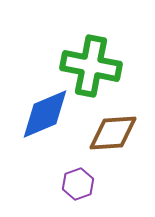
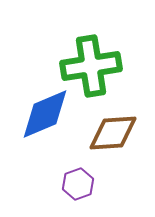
green cross: rotated 20 degrees counterclockwise
